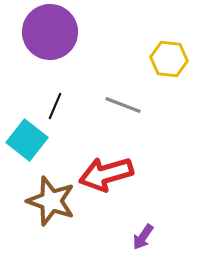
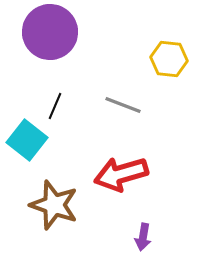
red arrow: moved 15 px right
brown star: moved 3 px right, 4 px down
purple arrow: rotated 24 degrees counterclockwise
